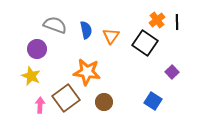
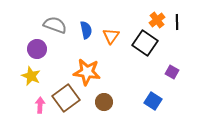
purple square: rotated 16 degrees counterclockwise
